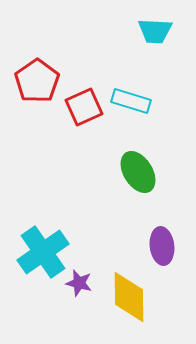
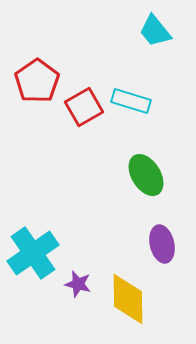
cyan trapezoid: rotated 48 degrees clockwise
red square: rotated 6 degrees counterclockwise
green ellipse: moved 8 px right, 3 px down
purple ellipse: moved 2 px up; rotated 6 degrees counterclockwise
cyan cross: moved 10 px left, 1 px down
purple star: moved 1 px left, 1 px down
yellow diamond: moved 1 px left, 2 px down
